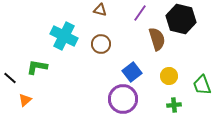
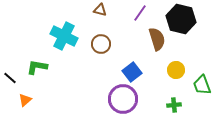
yellow circle: moved 7 px right, 6 px up
